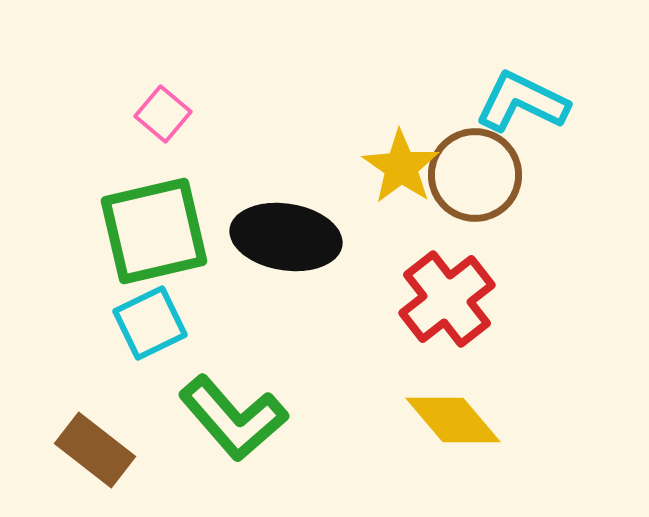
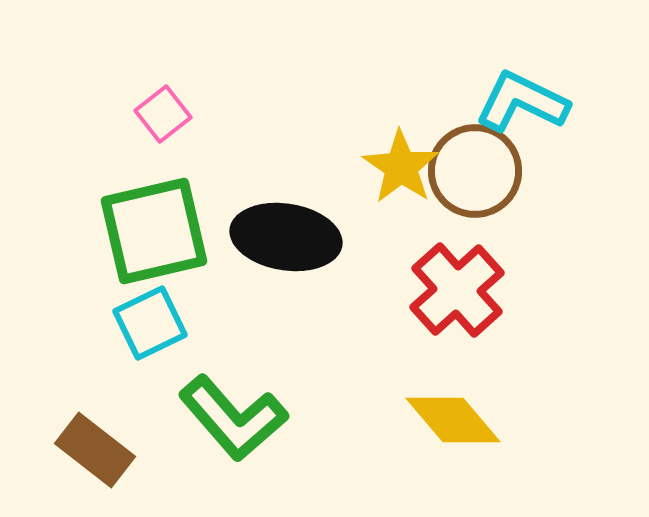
pink square: rotated 12 degrees clockwise
brown circle: moved 4 px up
red cross: moved 10 px right, 9 px up; rotated 4 degrees counterclockwise
